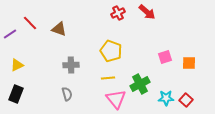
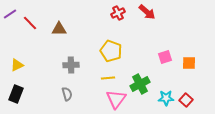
brown triangle: rotated 21 degrees counterclockwise
purple line: moved 20 px up
pink triangle: rotated 15 degrees clockwise
